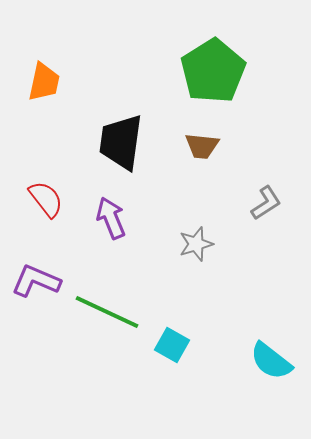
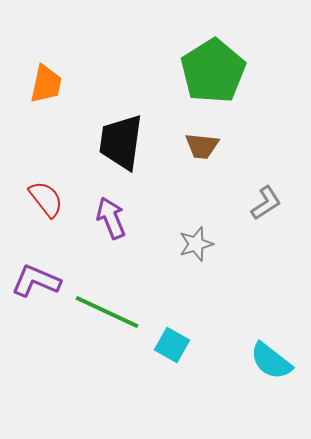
orange trapezoid: moved 2 px right, 2 px down
